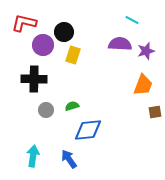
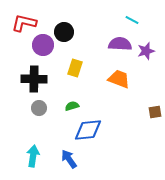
yellow rectangle: moved 2 px right, 13 px down
orange trapezoid: moved 24 px left, 6 px up; rotated 90 degrees counterclockwise
gray circle: moved 7 px left, 2 px up
